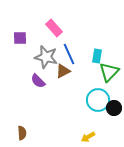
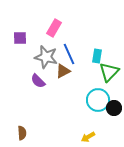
pink rectangle: rotated 72 degrees clockwise
